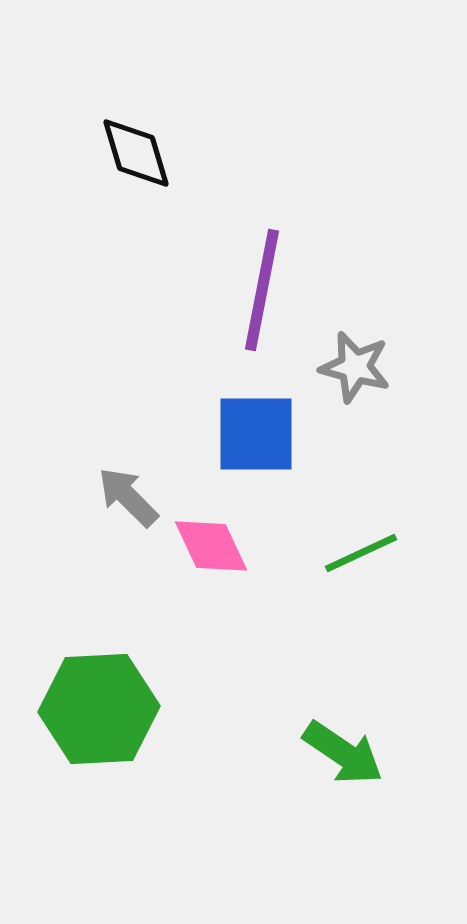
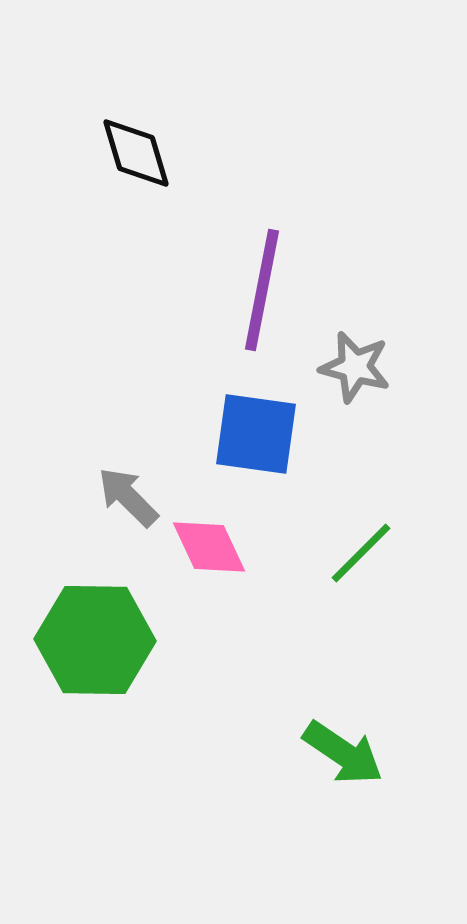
blue square: rotated 8 degrees clockwise
pink diamond: moved 2 px left, 1 px down
green line: rotated 20 degrees counterclockwise
green hexagon: moved 4 px left, 69 px up; rotated 4 degrees clockwise
